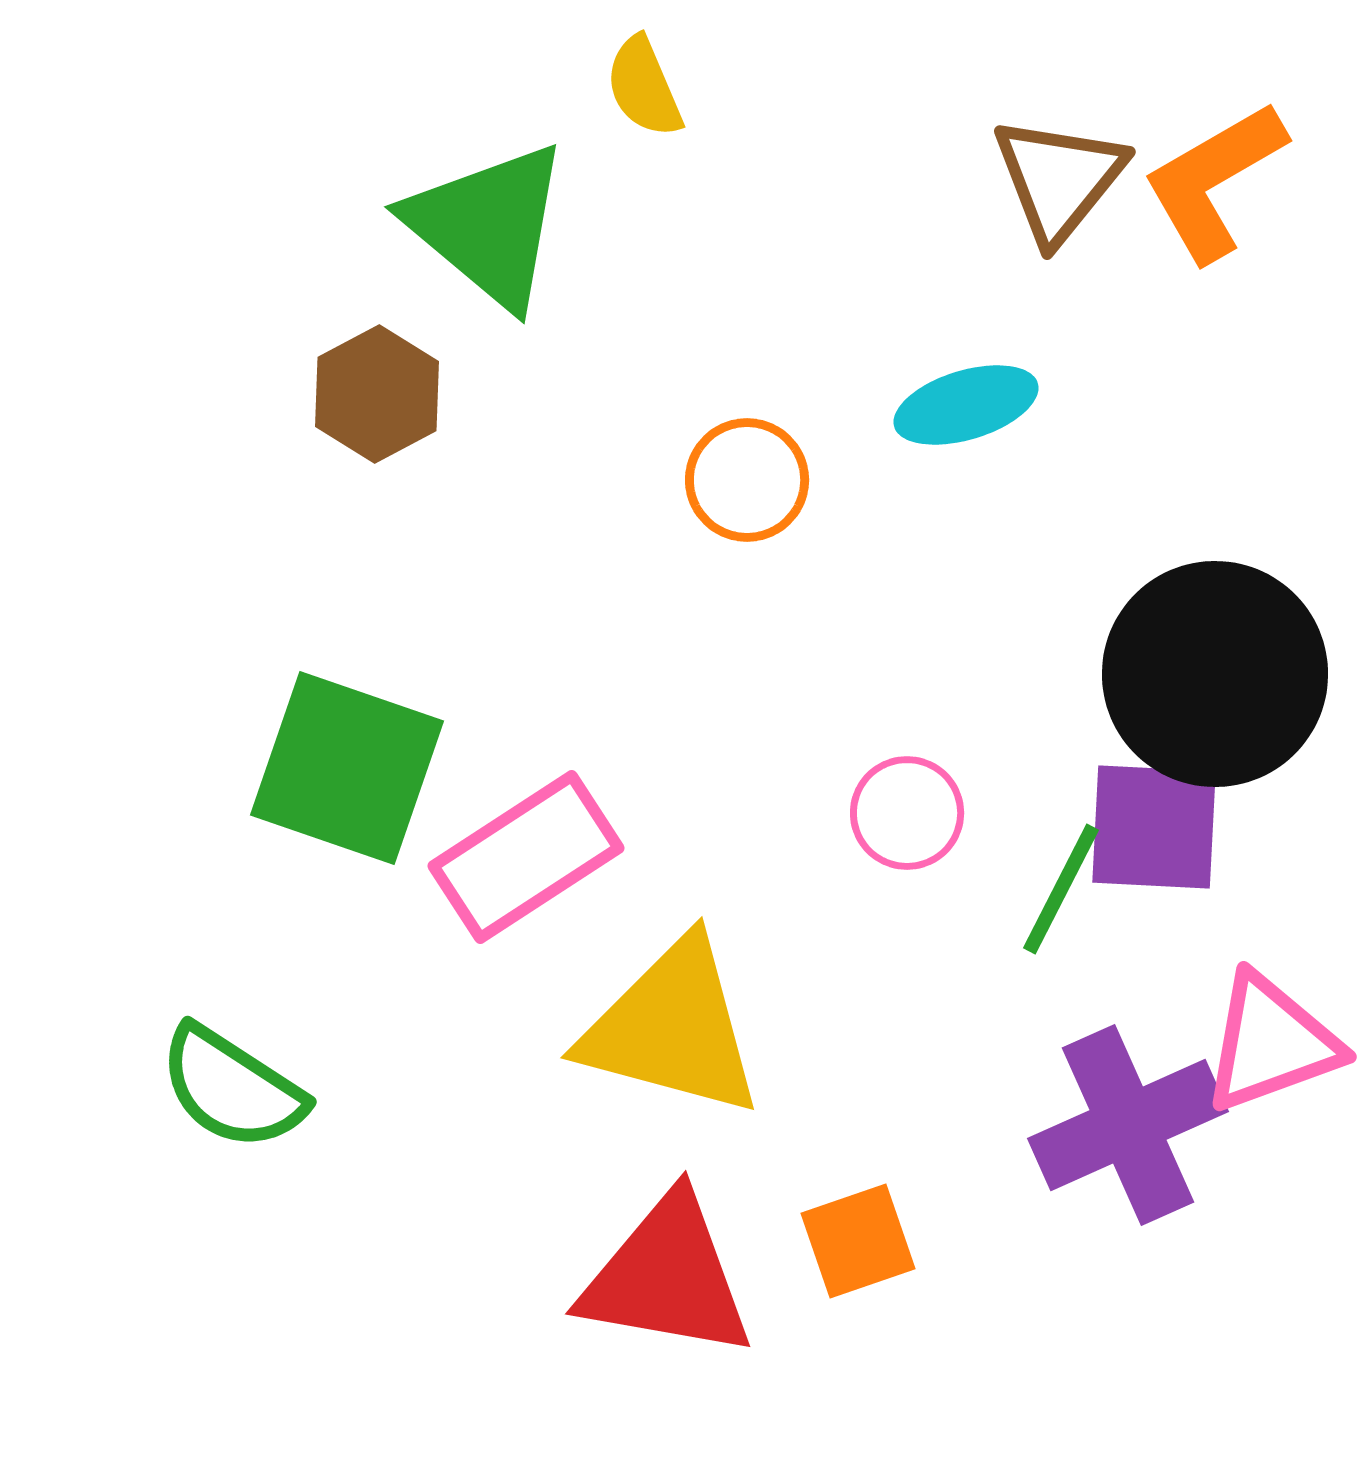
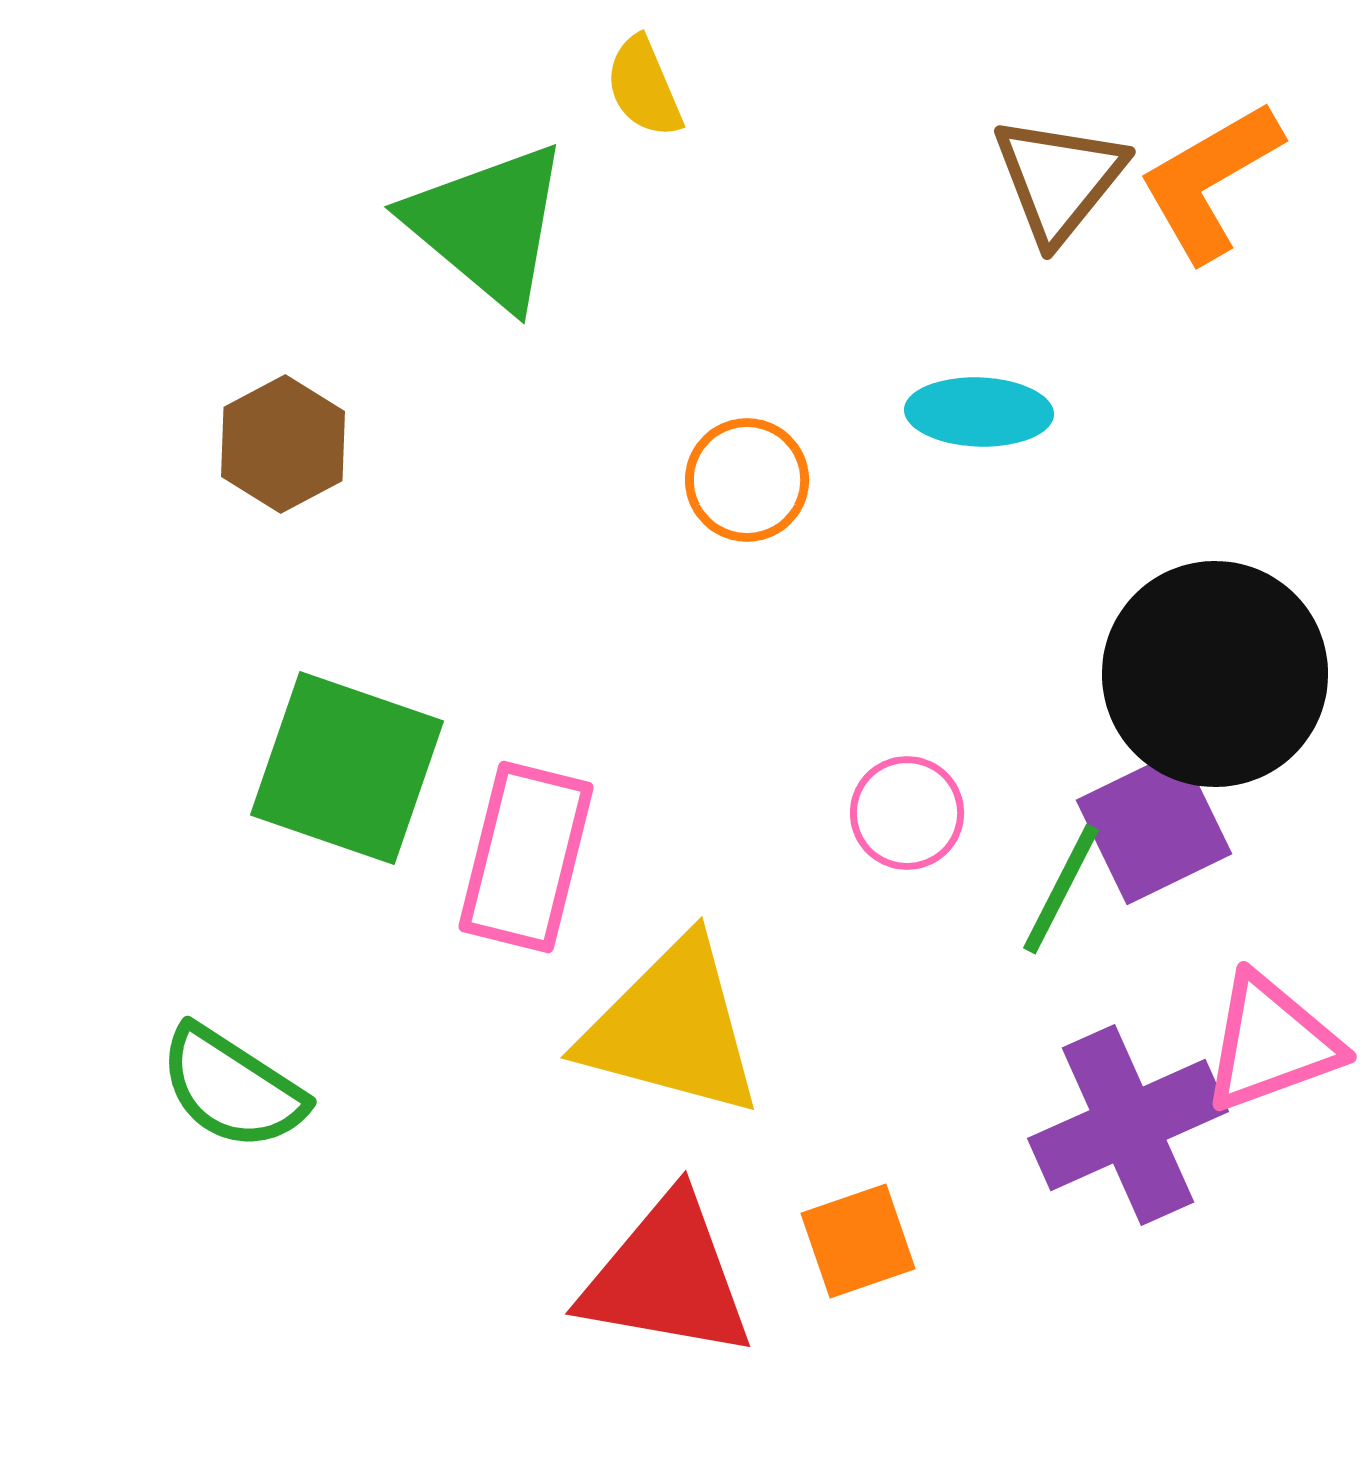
orange L-shape: moved 4 px left
brown hexagon: moved 94 px left, 50 px down
cyan ellipse: moved 13 px right, 7 px down; rotated 19 degrees clockwise
purple square: rotated 29 degrees counterclockwise
pink rectangle: rotated 43 degrees counterclockwise
